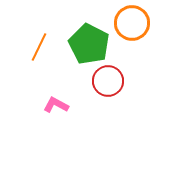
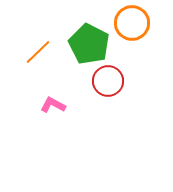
orange line: moved 1 px left, 5 px down; rotated 20 degrees clockwise
pink L-shape: moved 3 px left
